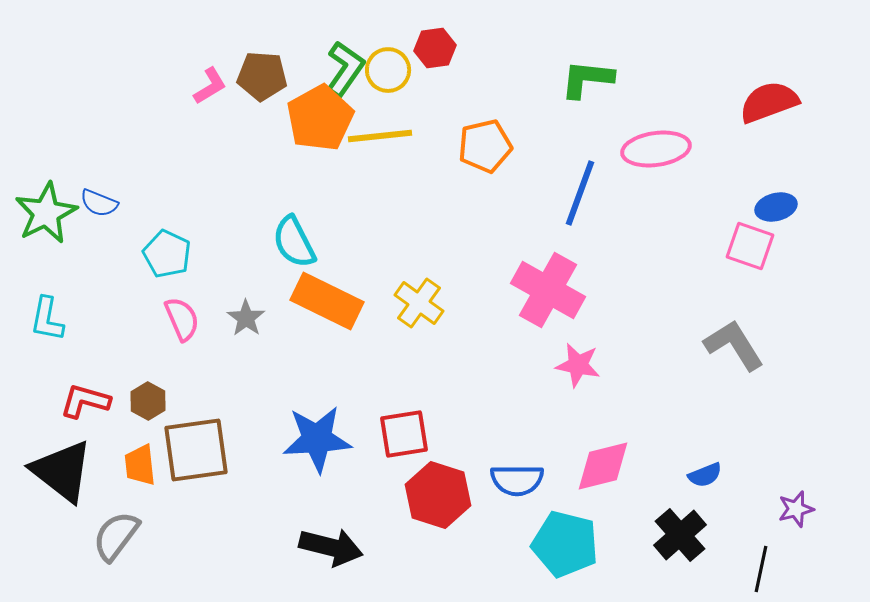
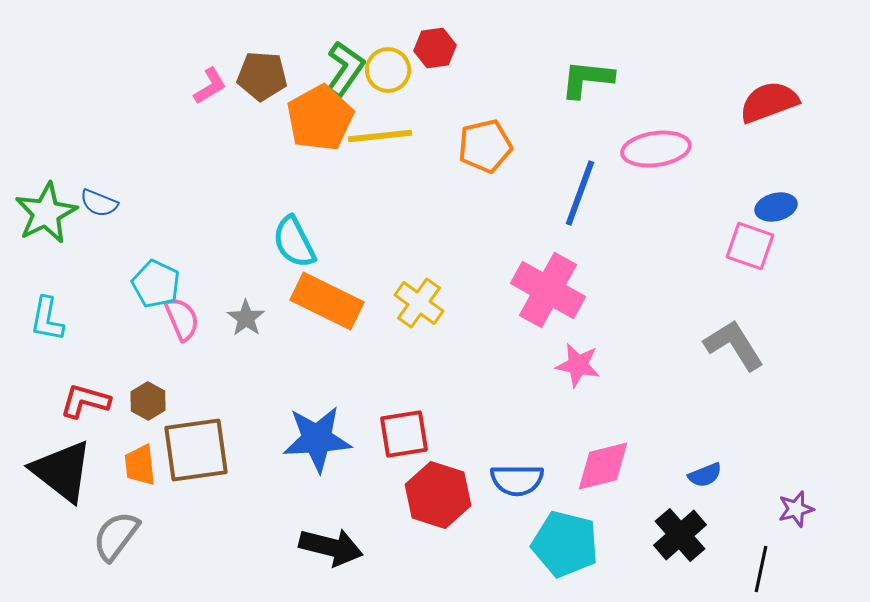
cyan pentagon at (167, 254): moved 11 px left, 30 px down
